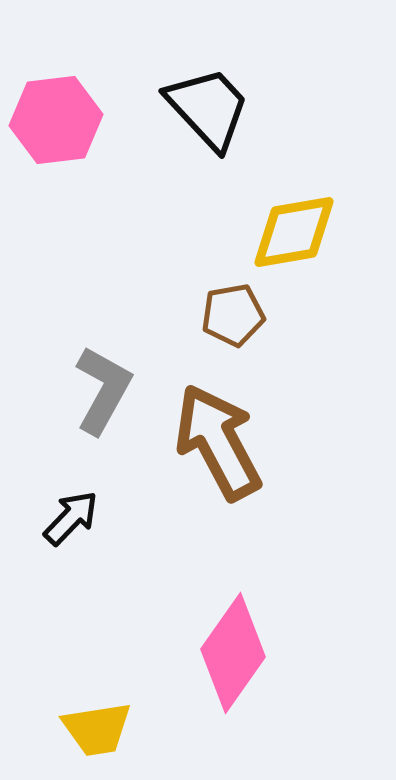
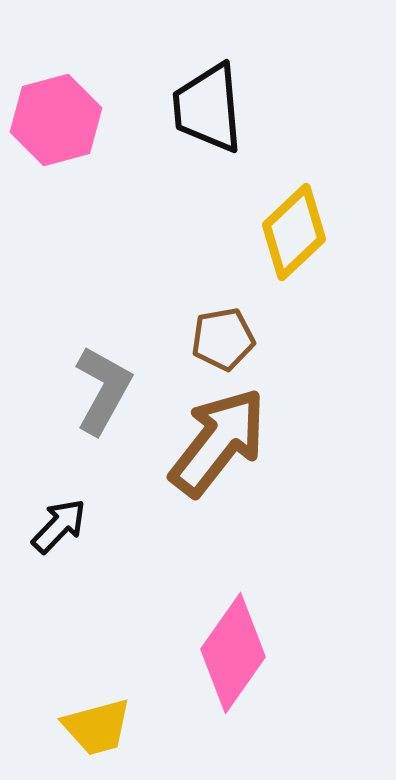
black trapezoid: rotated 142 degrees counterclockwise
pink hexagon: rotated 8 degrees counterclockwise
yellow diamond: rotated 34 degrees counterclockwise
brown pentagon: moved 10 px left, 24 px down
brown arrow: rotated 66 degrees clockwise
black arrow: moved 12 px left, 8 px down
yellow trapezoid: moved 2 px up; rotated 6 degrees counterclockwise
